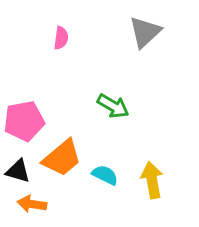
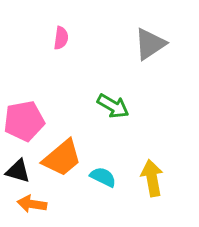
gray triangle: moved 5 px right, 12 px down; rotated 9 degrees clockwise
cyan semicircle: moved 2 px left, 2 px down
yellow arrow: moved 2 px up
